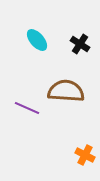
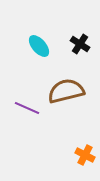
cyan ellipse: moved 2 px right, 6 px down
brown semicircle: rotated 18 degrees counterclockwise
